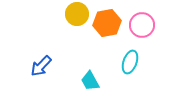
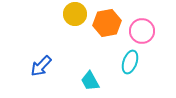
yellow circle: moved 2 px left
pink circle: moved 6 px down
